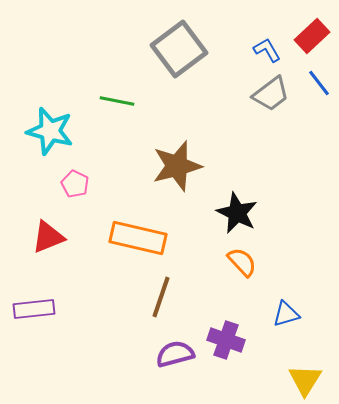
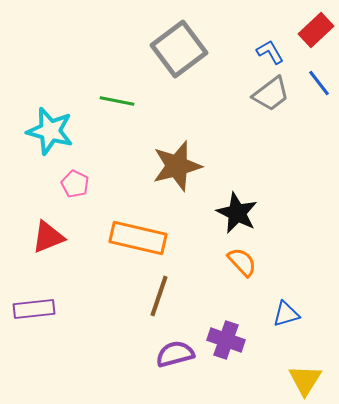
red rectangle: moved 4 px right, 6 px up
blue L-shape: moved 3 px right, 2 px down
brown line: moved 2 px left, 1 px up
